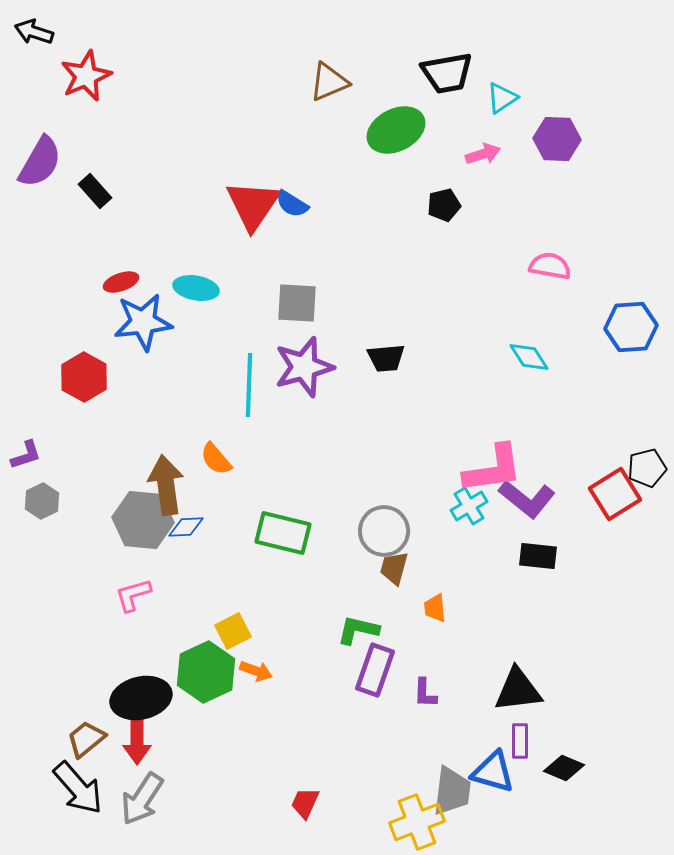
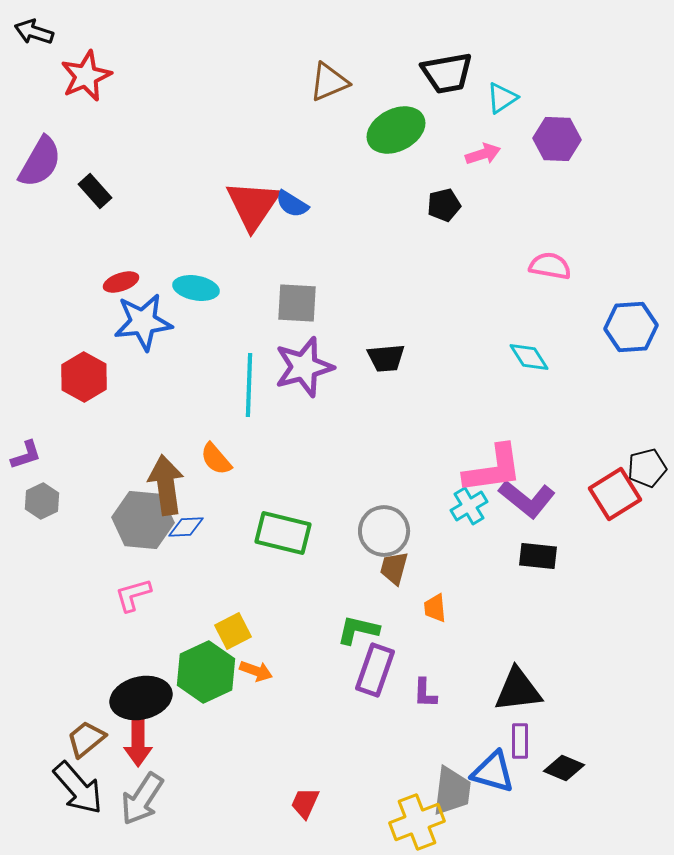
red arrow at (137, 741): moved 1 px right, 2 px down
